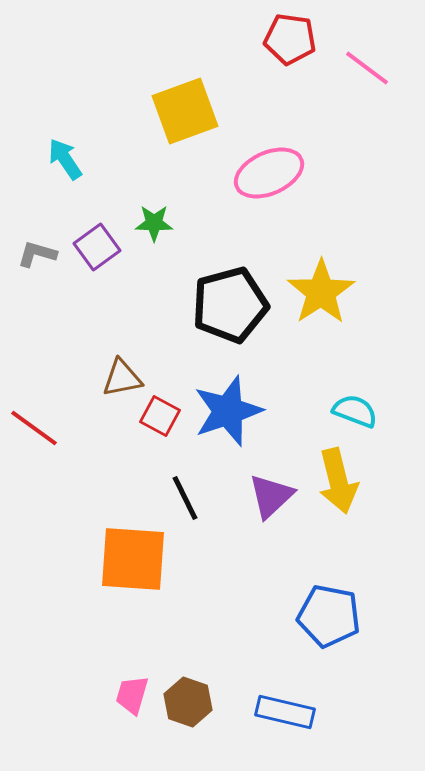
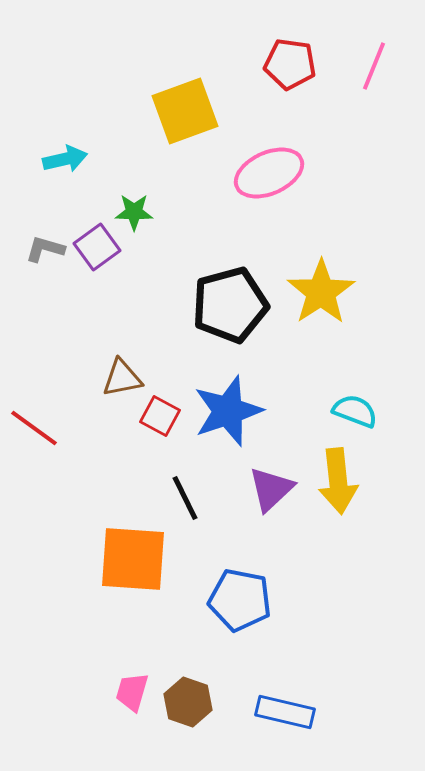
red pentagon: moved 25 px down
pink line: moved 7 px right, 2 px up; rotated 75 degrees clockwise
cyan arrow: rotated 111 degrees clockwise
green star: moved 20 px left, 11 px up
gray L-shape: moved 8 px right, 5 px up
yellow arrow: rotated 8 degrees clockwise
purple triangle: moved 7 px up
blue pentagon: moved 89 px left, 16 px up
pink trapezoid: moved 3 px up
